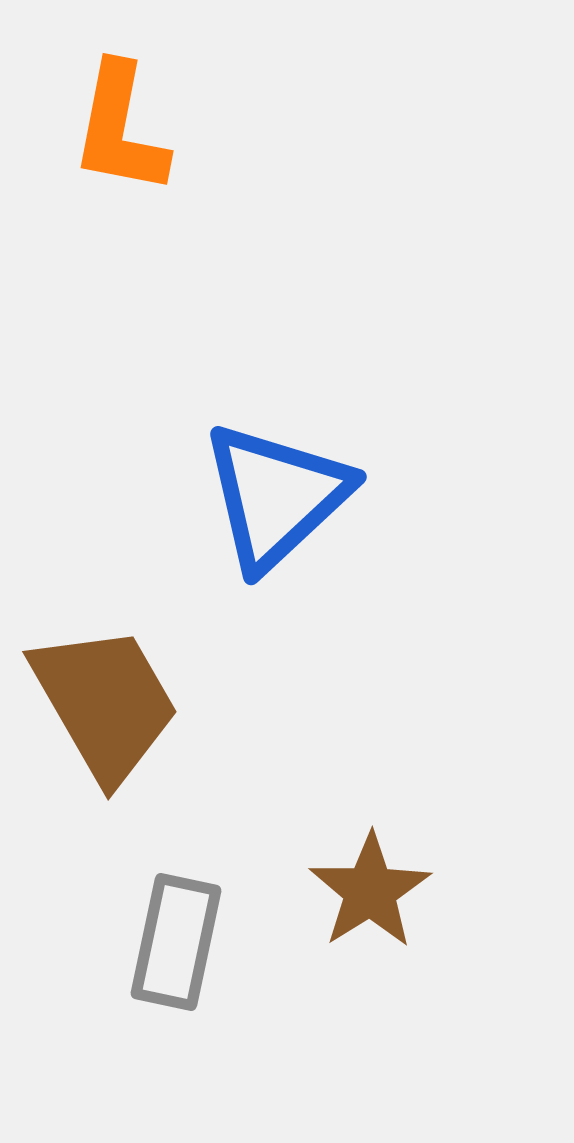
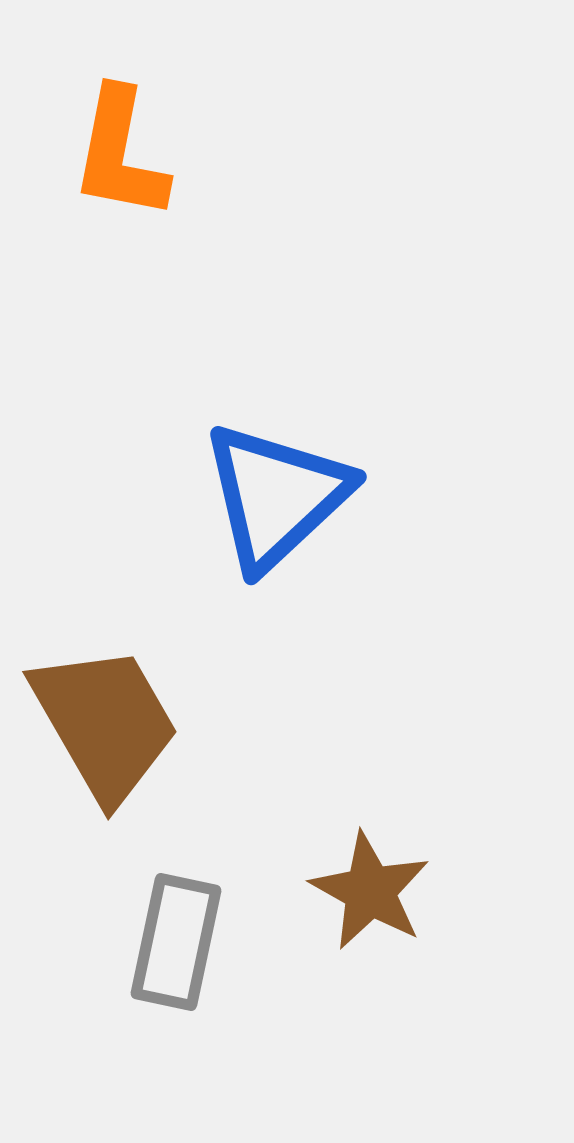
orange L-shape: moved 25 px down
brown trapezoid: moved 20 px down
brown star: rotated 11 degrees counterclockwise
